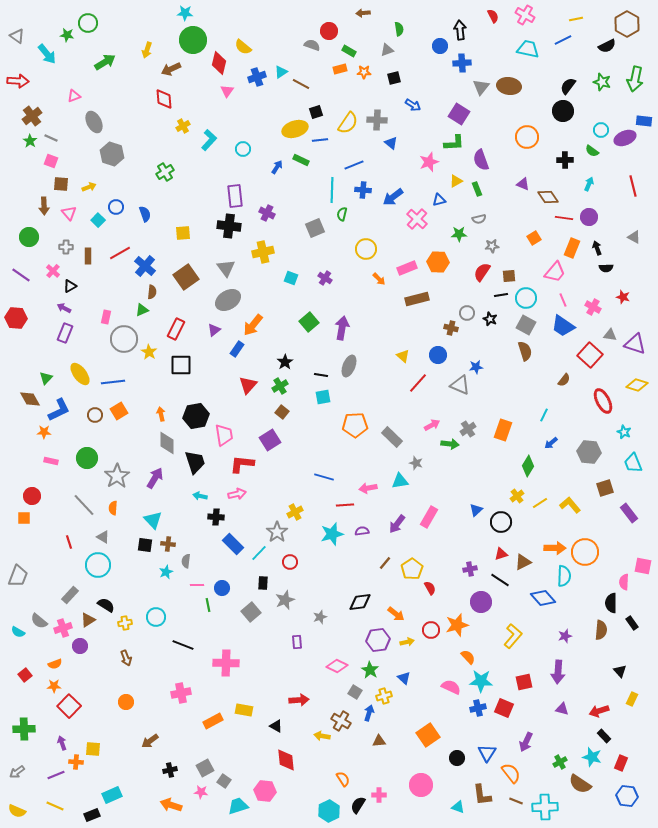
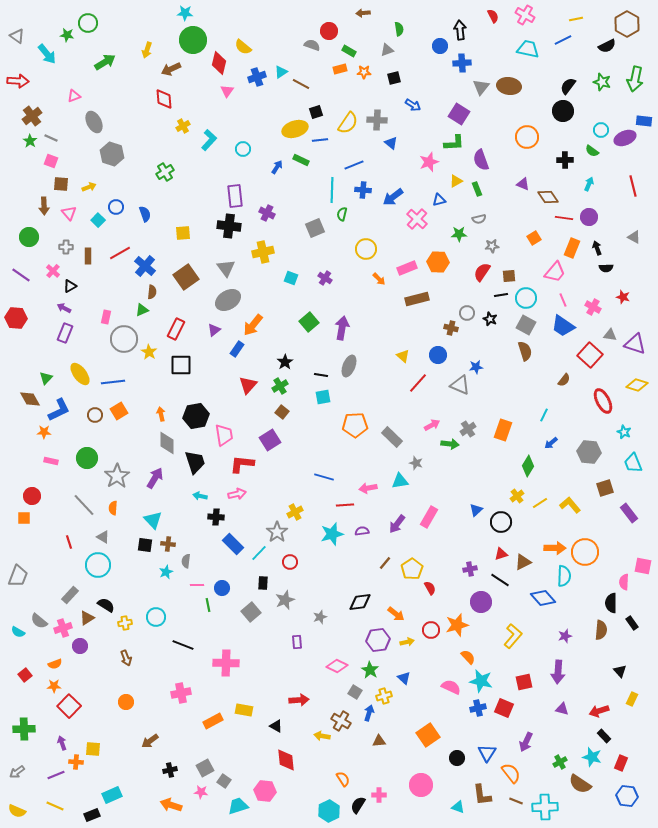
brown triangle at (88, 620): moved 1 px left, 2 px up
cyan star at (481, 681): rotated 10 degrees clockwise
